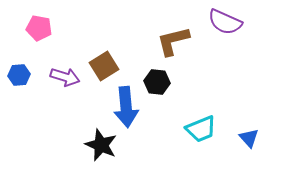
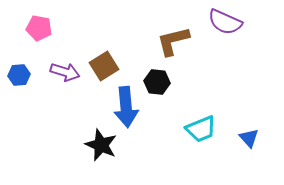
purple arrow: moved 5 px up
